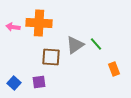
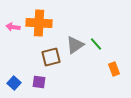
brown square: rotated 18 degrees counterclockwise
purple square: rotated 16 degrees clockwise
